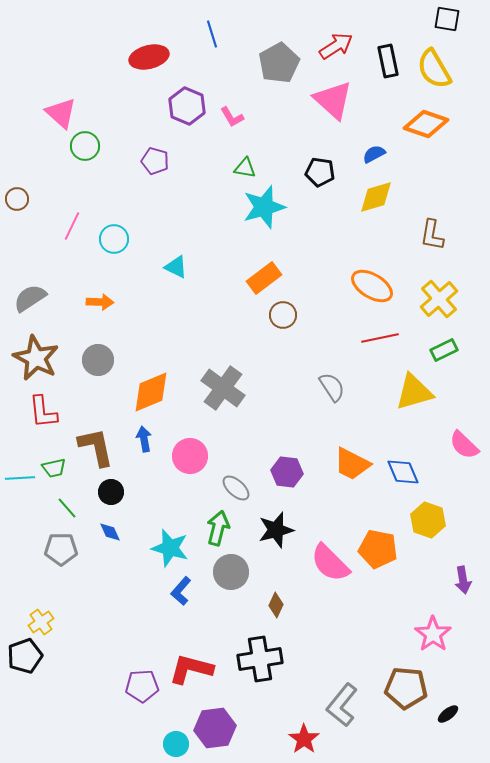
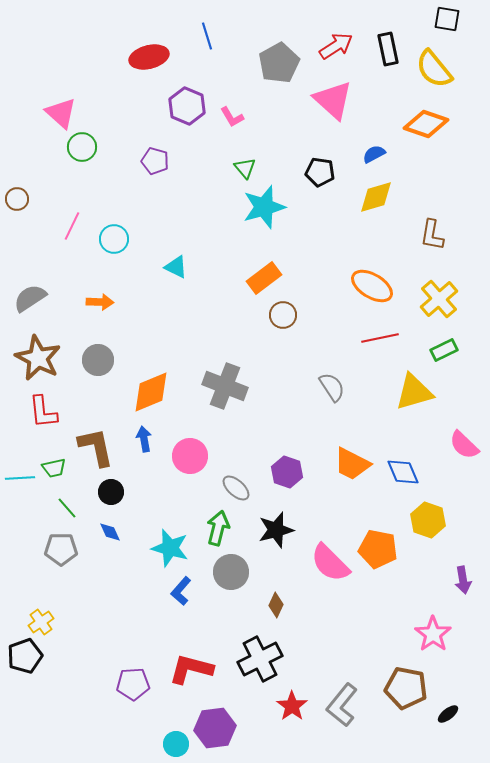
blue line at (212, 34): moved 5 px left, 2 px down
black rectangle at (388, 61): moved 12 px up
yellow semicircle at (434, 69): rotated 9 degrees counterclockwise
green circle at (85, 146): moved 3 px left, 1 px down
green triangle at (245, 168): rotated 40 degrees clockwise
brown star at (36, 358): moved 2 px right
gray cross at (223, 388): moved 2 px right, 2 px up; rotated 15 degrees counterclockwise
purple hexagon at (287, 472): rotated 12 degrees clockwise
black cross at (260, 659): rotated 18 degrees counterclockwise
purple pentagon at (142, 686): moved 9 px left, 2 px up
brown pentagon at (406, 688): rotated 6 degrees clockwise
red star at (304, 739): moved 12 px left, 33 px up
